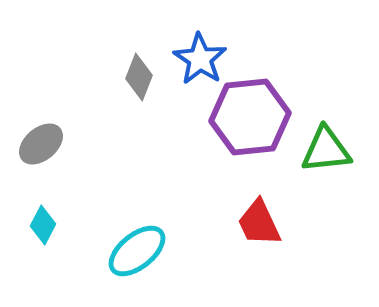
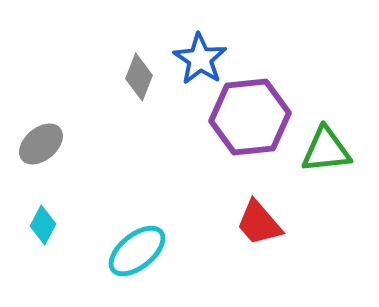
red trapezoid: rotated 16 degrees counterclockwise
